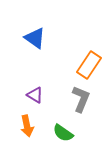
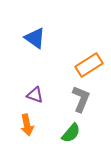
orange rectangle: rotated 24 degrees clockwise
purple triangle: rotated 12 degrees counterclockwise
orange arrow: moved 1 px up
green semicircle: moved 8 px right; rotated 85 degrees counterclockwise
